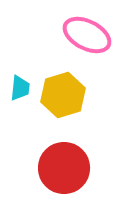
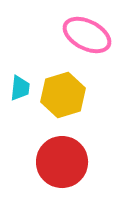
red circle: moved 2 px left, 6 px up
